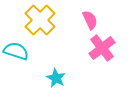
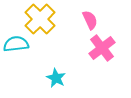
yellow cross: moved 1 px up
cyan semicircle: moved 7 px up; rotated 25 degrees counterclockwise
